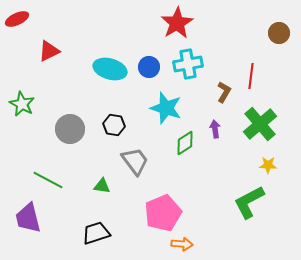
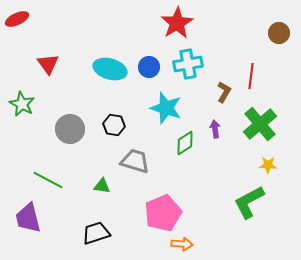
red triangle: moved 1 px left, 13 px down; rotated 40 degrees counterclockwise
gray trapezoid: rotated 36 degrees counterclockwise
